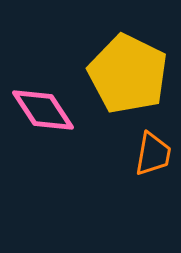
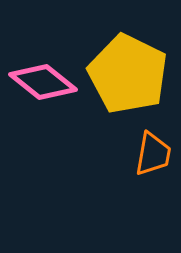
pink diamond: moved 28 px up; rotated 18 degrees counterclockwise
